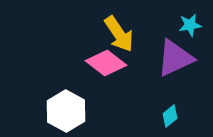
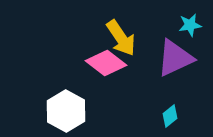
yellow arrow: moved 2 px right, 4 px down
